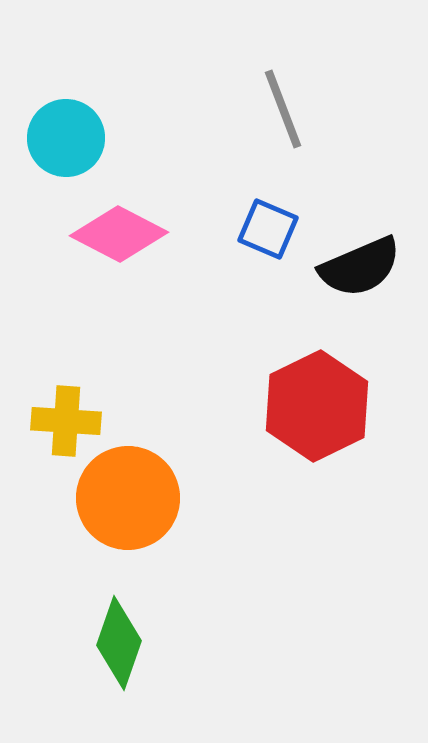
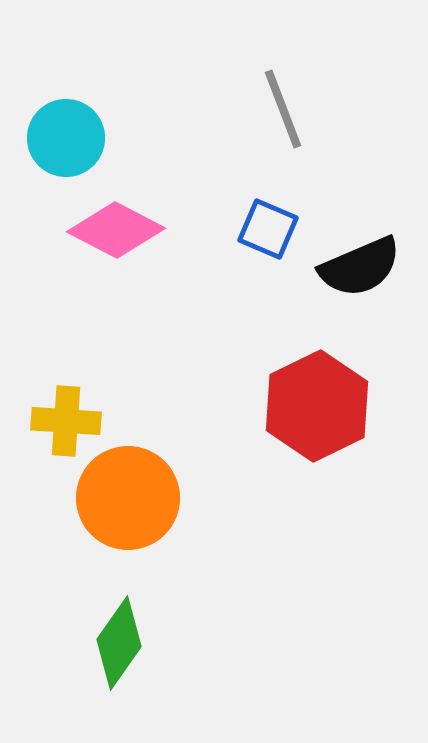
pink diamond: moved 3 px left, 4 px up
green diamond: rotated 16 degrees clockwise
